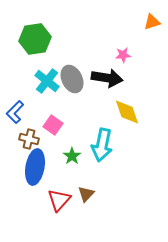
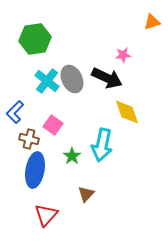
black arrow: rotated 16 degrees clockwise
blue ellipse: moved 3 px down
red triangle: moved 13 px left, 15 px down
